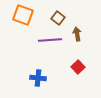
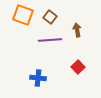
brown square: moved 8 px left, 1 px up
brown arrow: moved 4 px up
